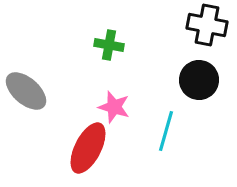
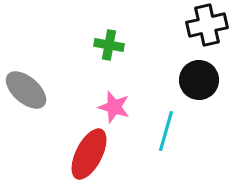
black cross: rotated 24 degrees counterclockwise
gray ellipse: moved 1 px up
red ellipse: moved 1 px right, 6 px down
